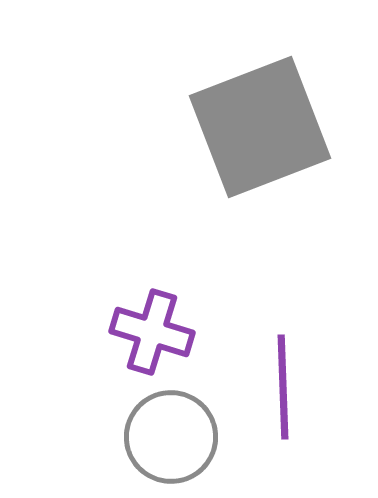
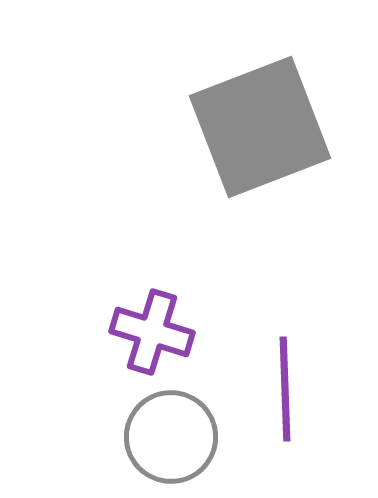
purple line: moved 2 px right, 2 px down
